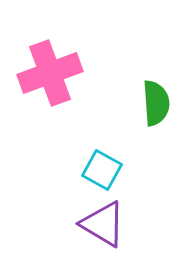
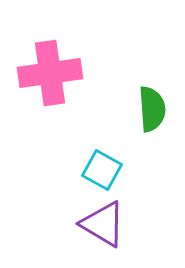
pink cross: rotated 12 degrees clockwise
green semicircle: moved 4 px left, 6 px down
